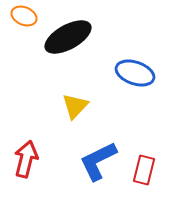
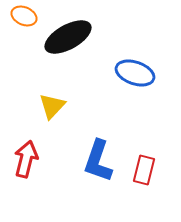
yellow triangle: moved 23 px left
blue L-shape: rotated 45 degrees counterclockwise
